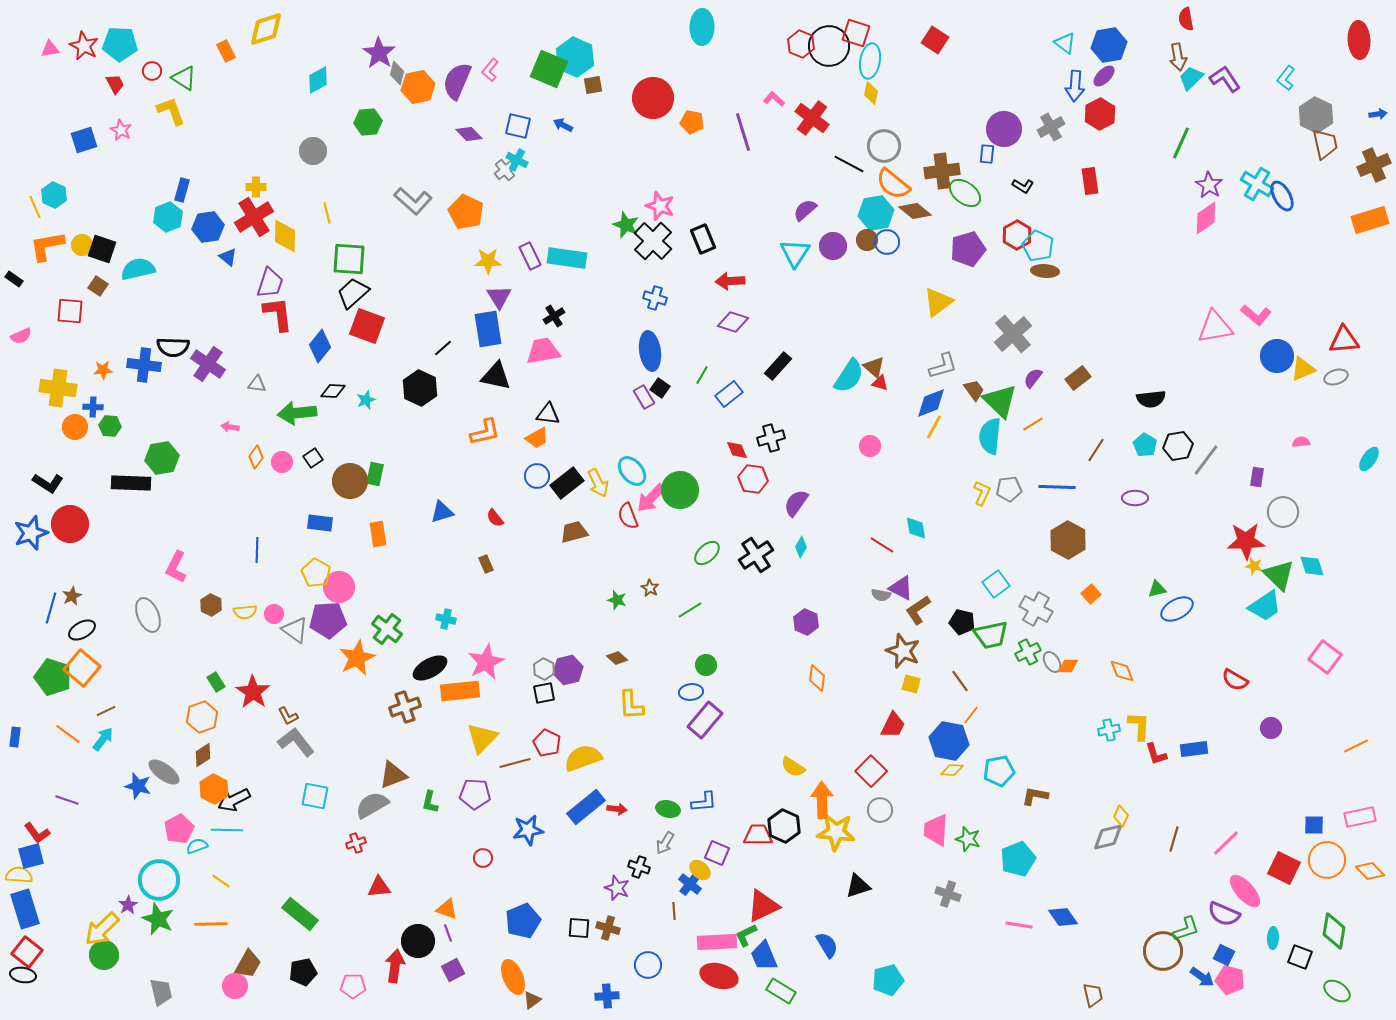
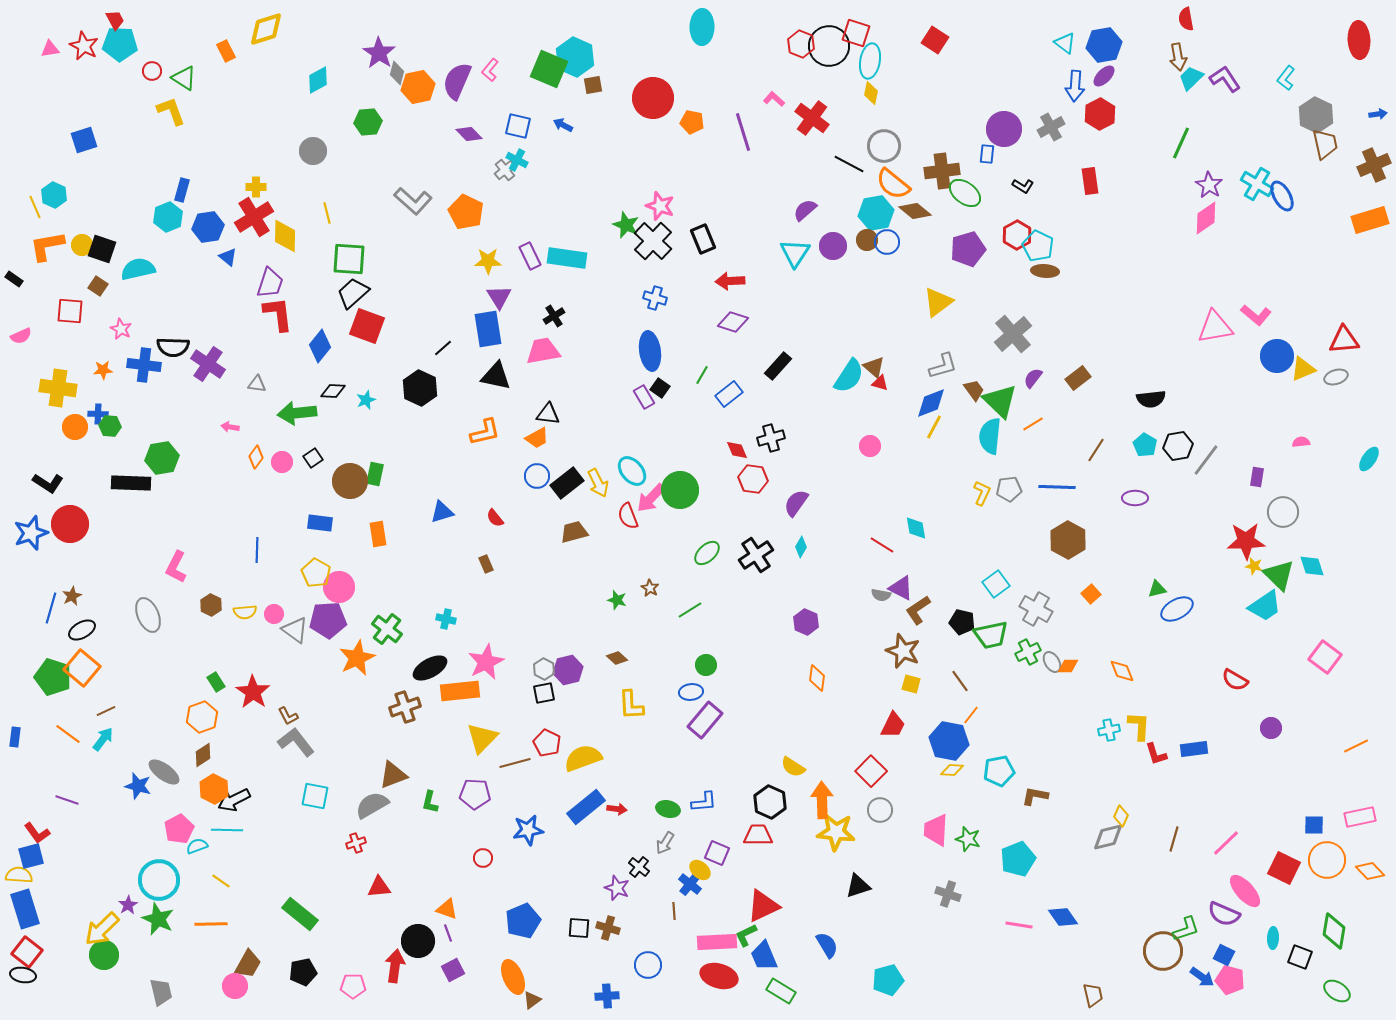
blue hexagon at (1109, 45): moved 5 px left
red trapezoid at (115, 84): moved 64 px up
pink star at (121, 130): moved 199 px down
blue cross at (93, 407): moved 5 px right, 7 px down
black hexagon at (784, 826): moved 14 px left, 24 px up
black cross at (639, 867): rotated 20 degrees clockwise
